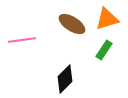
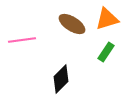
green rectangle: moved 2 px right, 2 px down
black diamond: moved 4 px left
